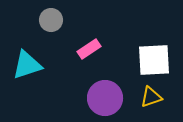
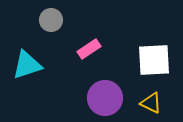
yellow triangle: moved 6 px down; rotated 45 degrees clockwise
